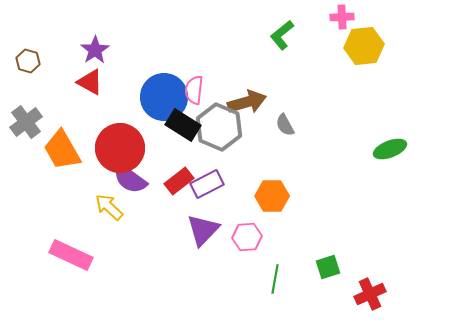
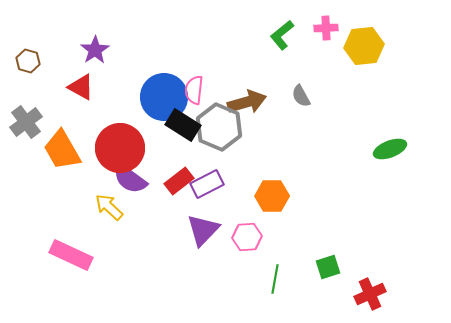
pink cross: moved 16 px left, 11 px down
red triangle: moved 9 px left, 5 px down
gray semicircle: moved 16 px right, 29 px up
